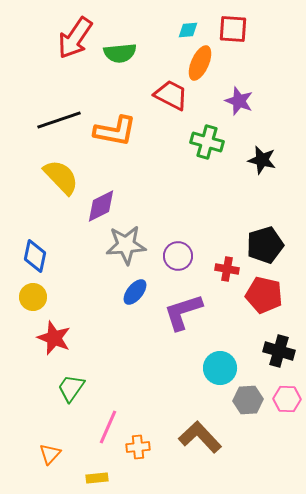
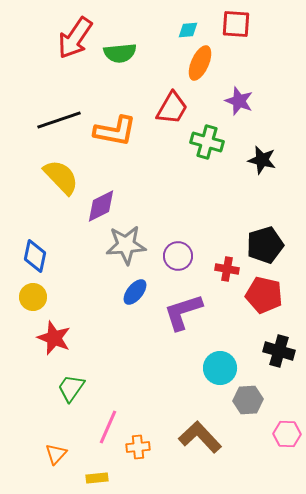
red square: moved 3 px right, 5 px up
red trapezoid: moved 1 px right, 13 px down; rotated 93 degrees clockwise
pink hexagon: moved 35 px down
orange triangle: moved 6 px right
